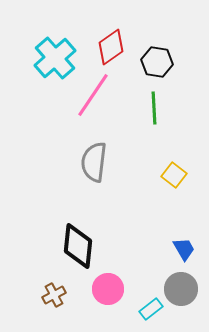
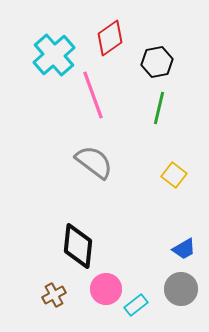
red diamond: moved 1 px left, 9 px up
cyan cross: moved 1 px left, 3 px up
black hexagon: rotated 20 degrees counterclockwise
pink line: rotated 54 degrees counterclockwise
green line: moved 5 px right; rotated 16 degrees clockwise
gray semicircle: rotated 120 degrees clockwise
blue trapezoid: rotated 90 degrees clockwise
pink circle: moved 2 px left
cyan rectangle: moved 15 px left, 4 px up
